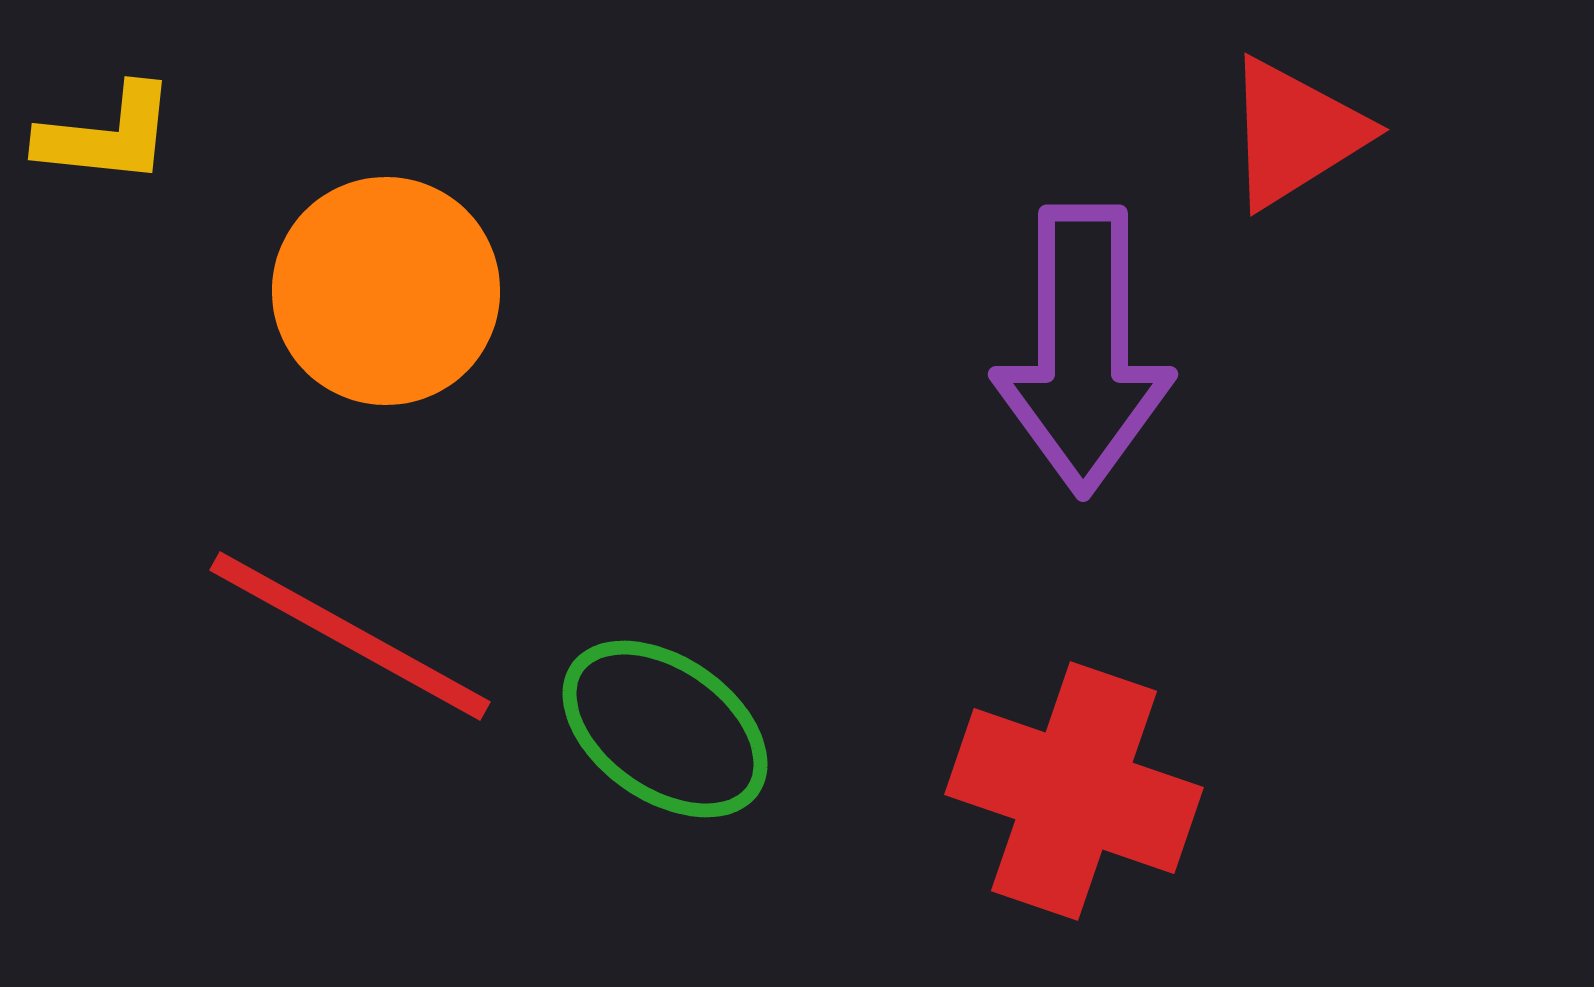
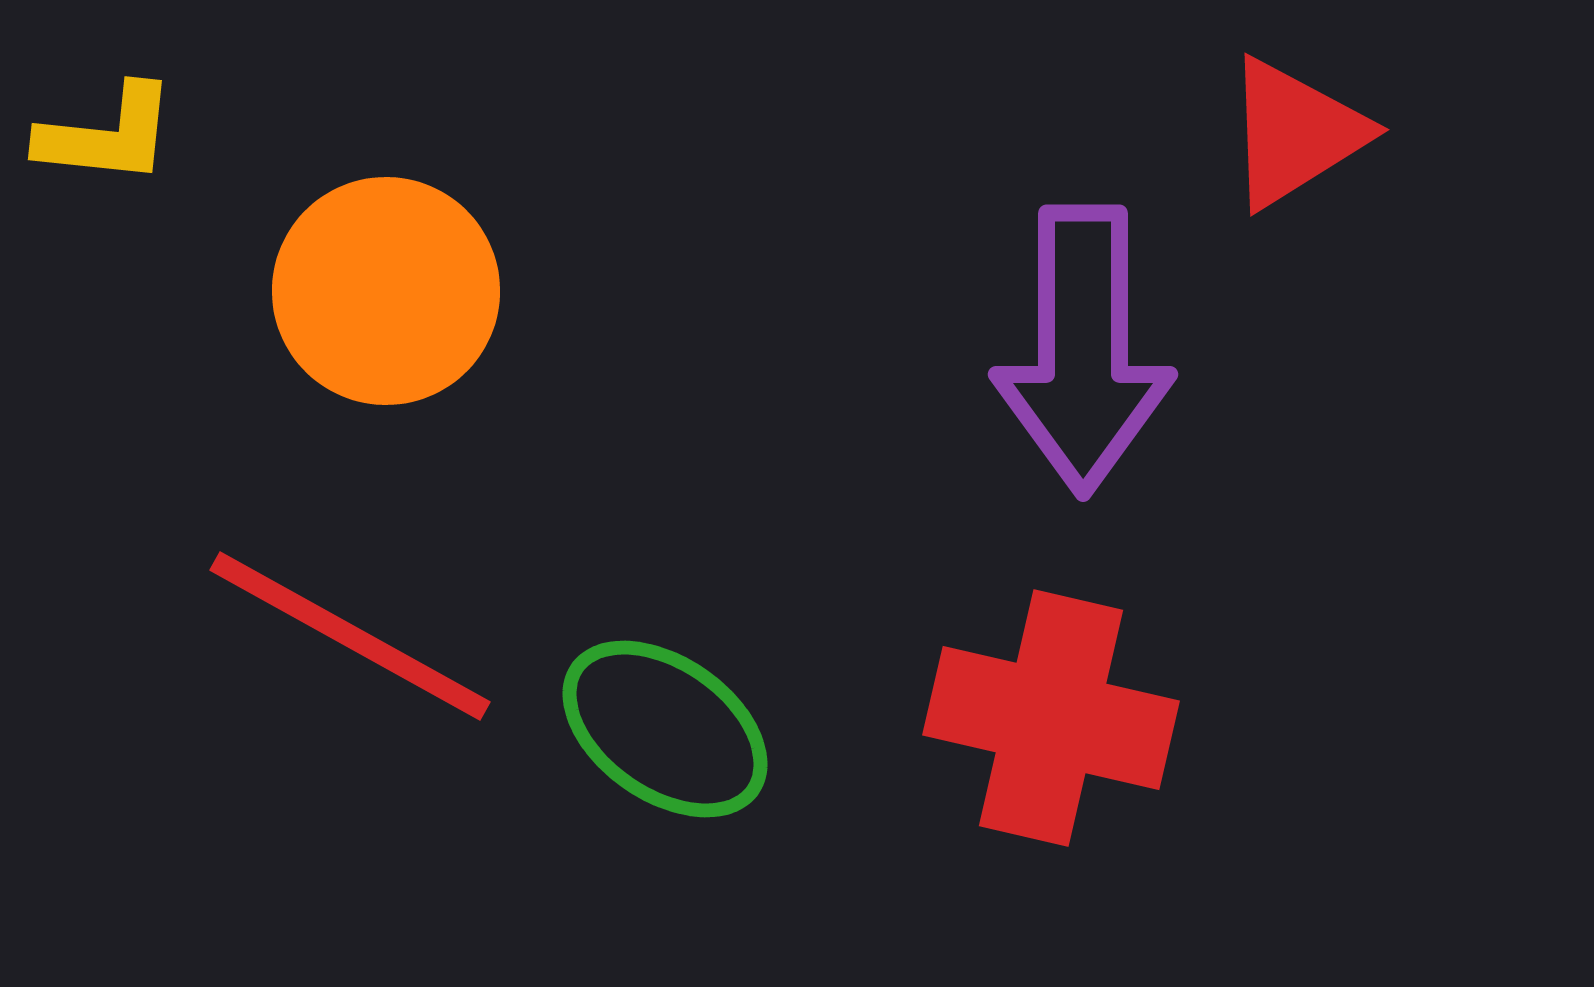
red cross: moved 23 px left, 73 px up; rotated 6 degrees counterclockwise
